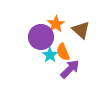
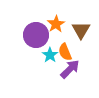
brown triangle: rotated 18 degrees clockwise
purple circle: moved 5 px left, 2 px up
orange semicircle: moved 2 px right
